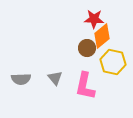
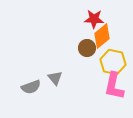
gray semicircle: moved 10 px right, 8 px down; rotated 18 degrees counterclockwise
pink L-shape: moved 29 px right
